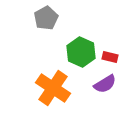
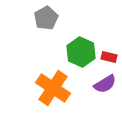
red rectangle: moved 1 px left
